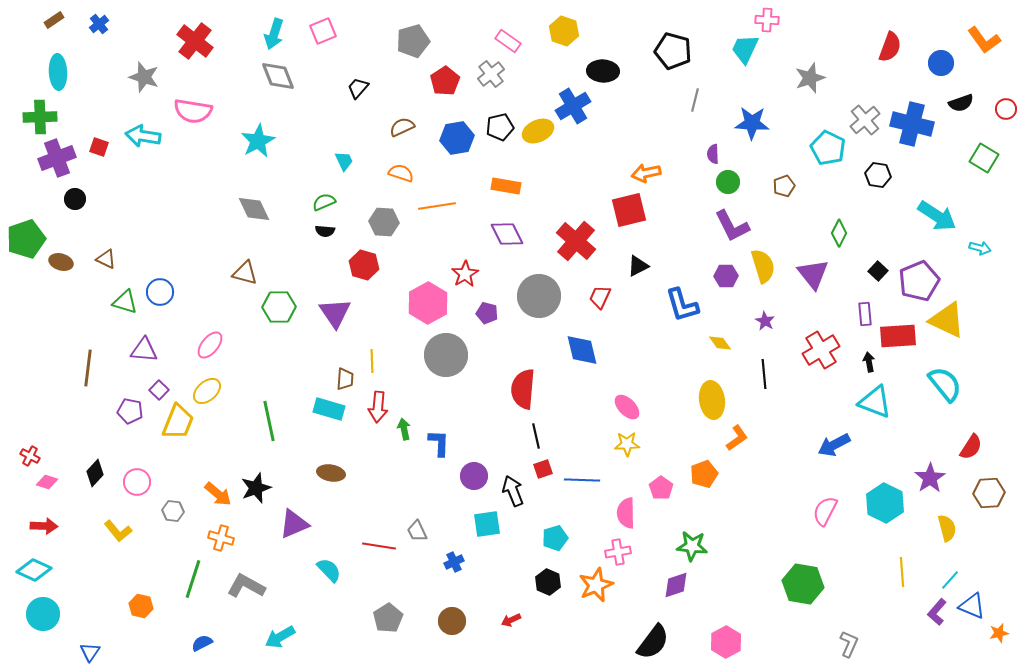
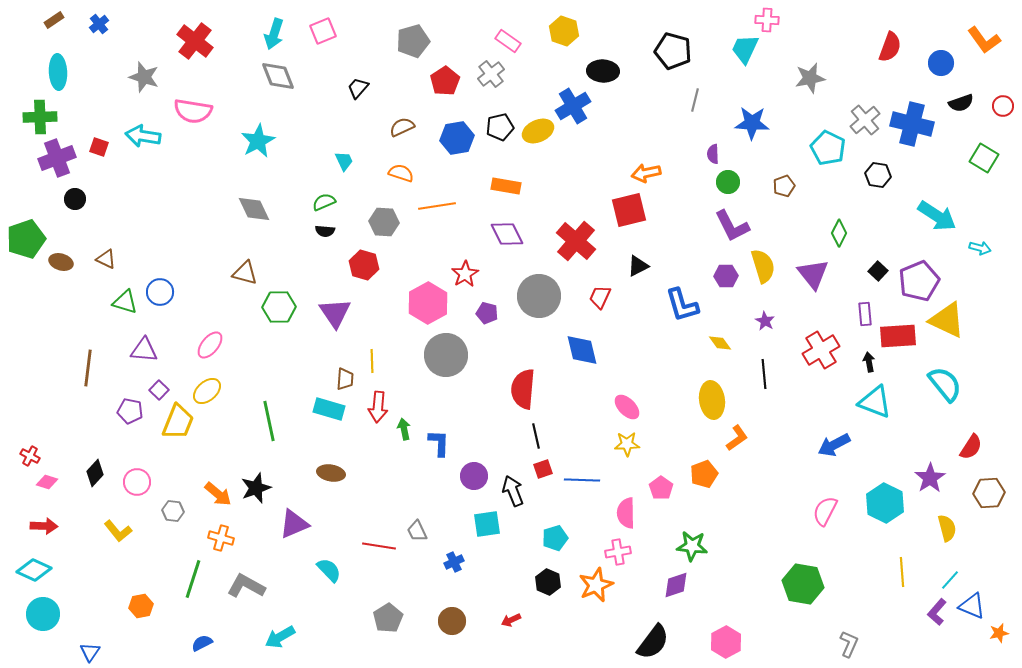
gray star at (810, 78): rotated 8 degrees clockwise
red circle at (1006, 109): moved 3 px left, 3 px up
orange hexagon at (141, 606): rotated 25 degrees counterclockwise
